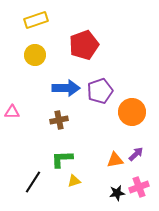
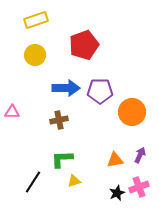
purple pentagon: rotated 20 degrees clockwise
purple arrow: moved 4 px right, 1 px down; rotated 21 degrees counterclockwise
black star: rotated 14 degrees counterclockwise
